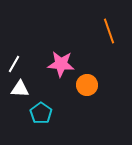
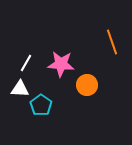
orange line: moved 3 px right, 11 px down
white line: moved 12 px right, 1 px up
cyan pentagon: moved 8 px up
